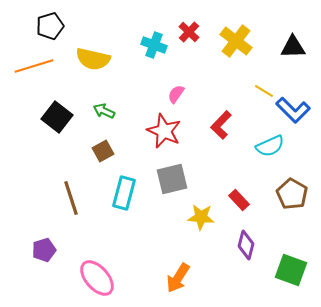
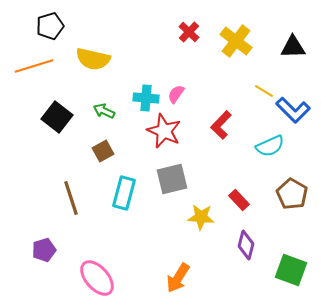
cyan cross: moved 8 px left, 53 px down; rotated 15 degrees counterclockwise
